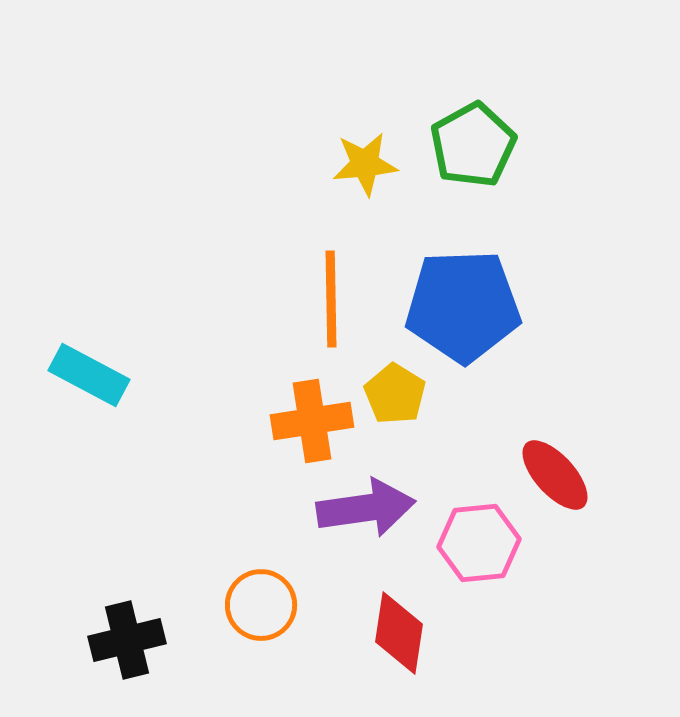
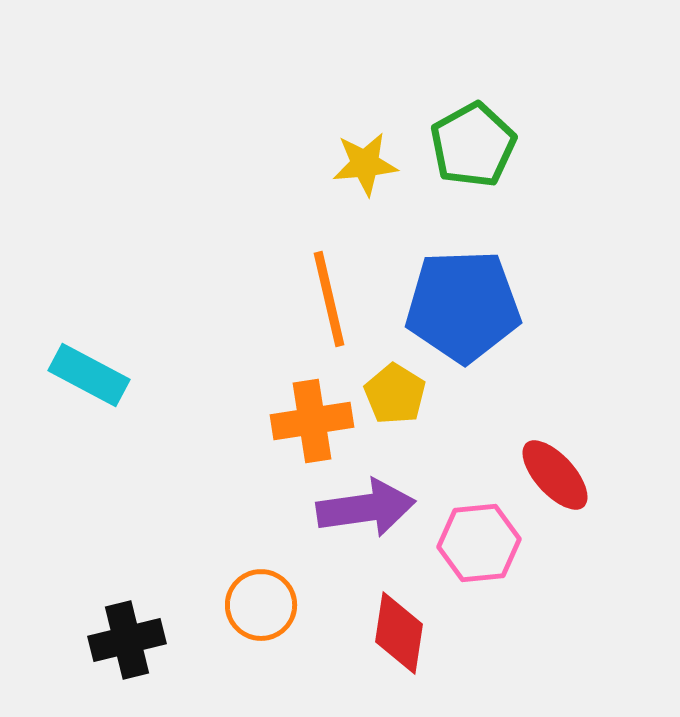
orange line: moved 2 px left; rotated 12 degrees counterclockwise
